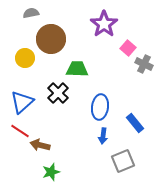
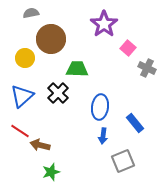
gray cross: moved 3 px right, 4 px down
blue triangle: moved 6 px up
